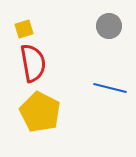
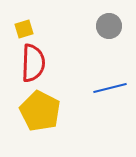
red semicircle: rotated 12 degrees clockwise
blue line: rotated 28 degrees counterclockwise
yellow pentagon: moved 1 px up
